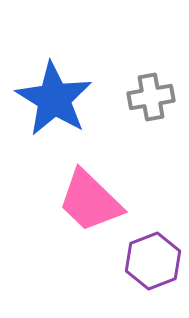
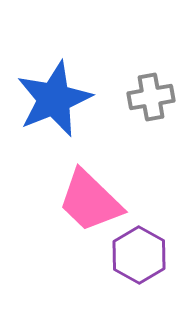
blue star: rotated 18 degrees clockwise
purple hexagon: moved 14 px left, 6 px up; rotated 10 degrees counterclockwise
